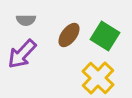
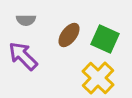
green square: moved 3 px down; rotated 8 degrees counterclockwise
purple arrow: moved 1 px right, 2 px down; rotated 92 degrees clockwise
